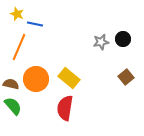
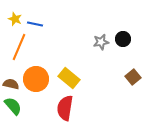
yellow star: moved 2 px left, 5 px down
brown square: moved 7 px right
